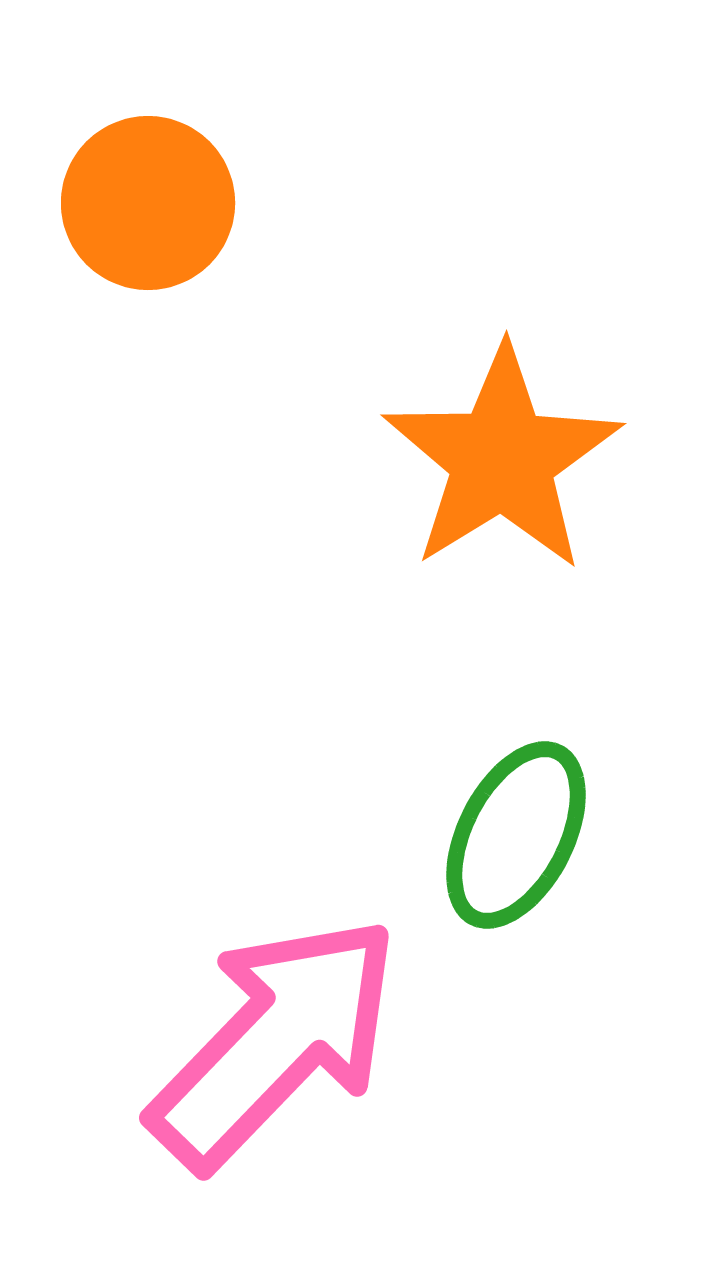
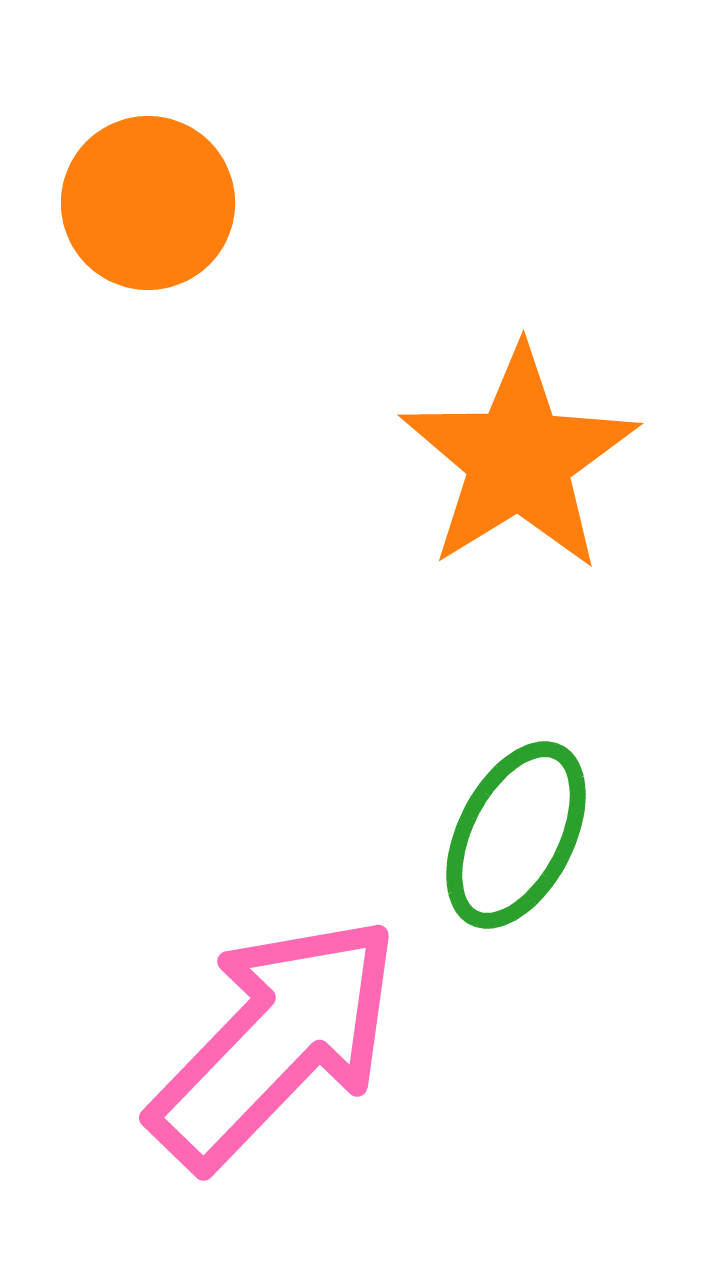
orange star: moved 17 px right
